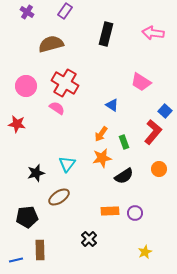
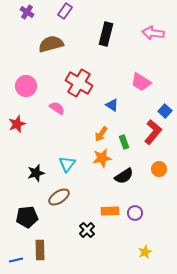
red cross: moved 14 px right
red star: rotated 30 degrees counterclockwise
black cross: moved 2 px left, 9 px up
